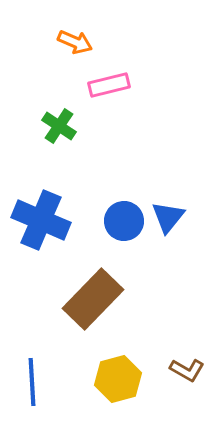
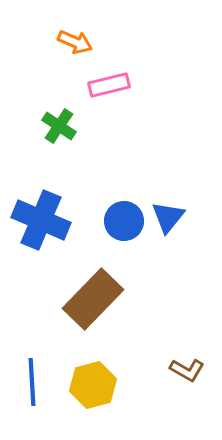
yellow hexagon: moved 25 px left, 6 px down
